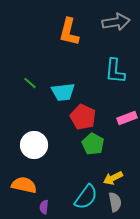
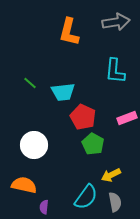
yellow arrow: moved 2 px left, 3 px up
